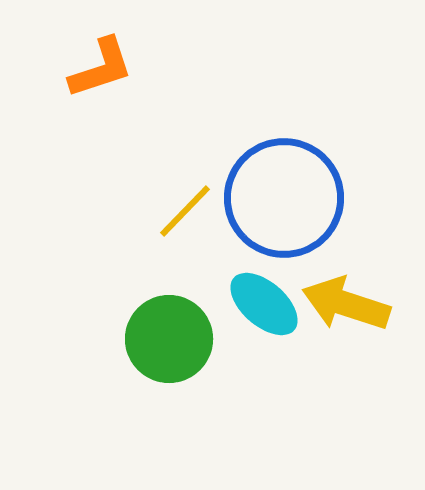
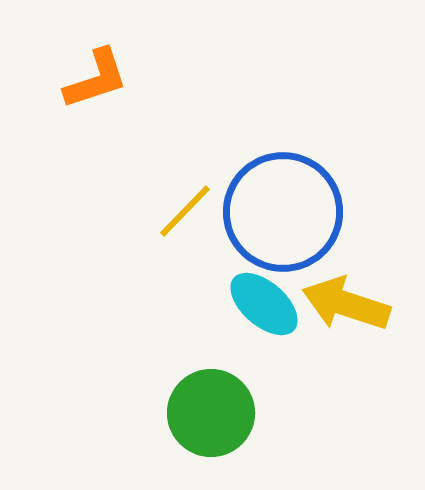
orange L-shape: moved 5 px left, 11 px down
blue circle: moved 1 px left, 14 px down
green circle: moved 42 px right, 74 px down
